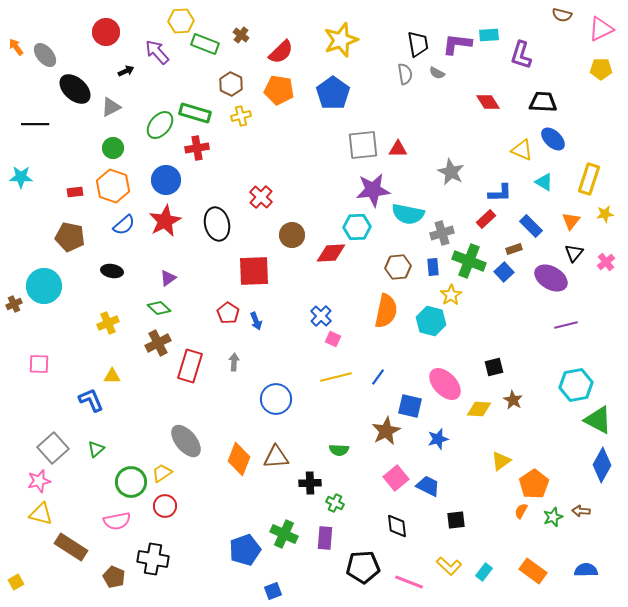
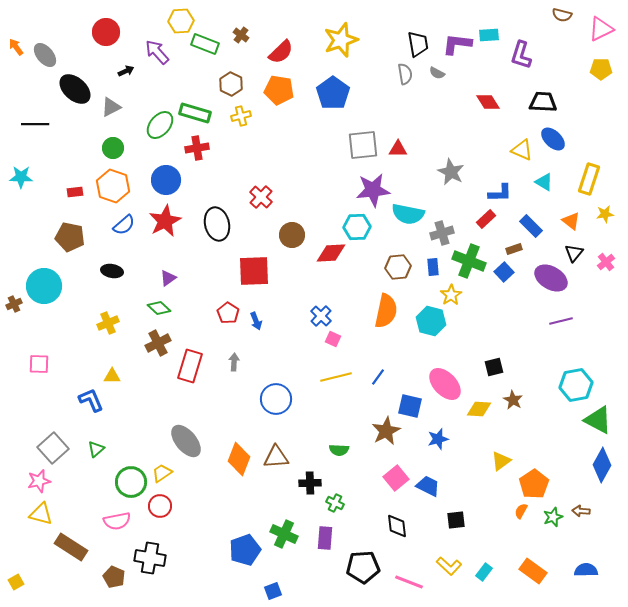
orange triangle at (571, 221): rotated 30 degrees counterclockwise
purple line at (566, 325): moved 5 px left, 4 px up
red circle at (165, 506): moved 5 px left
black cross at (153, 559): moved 3 px left, 1 px up
